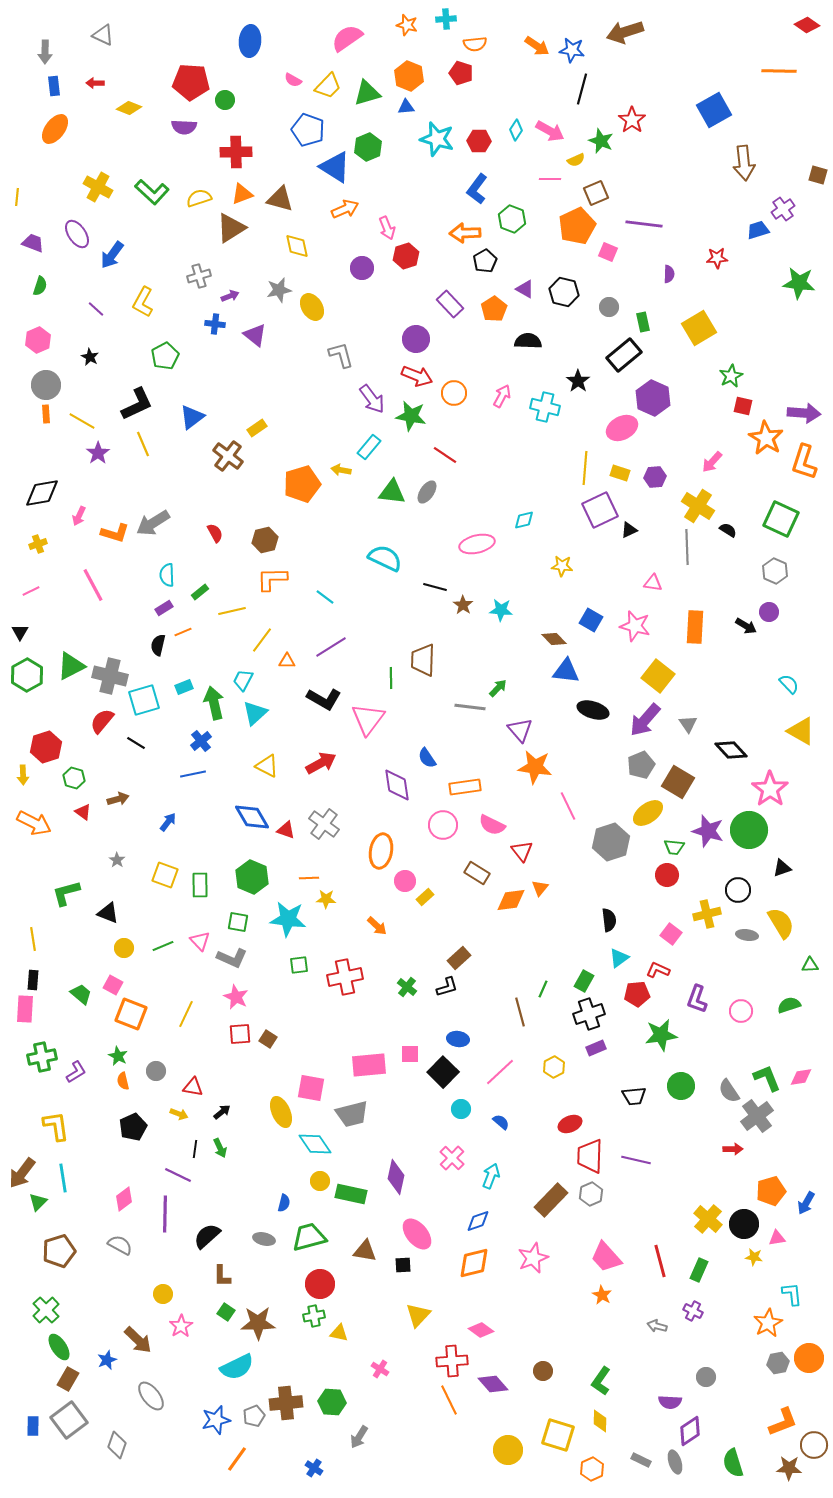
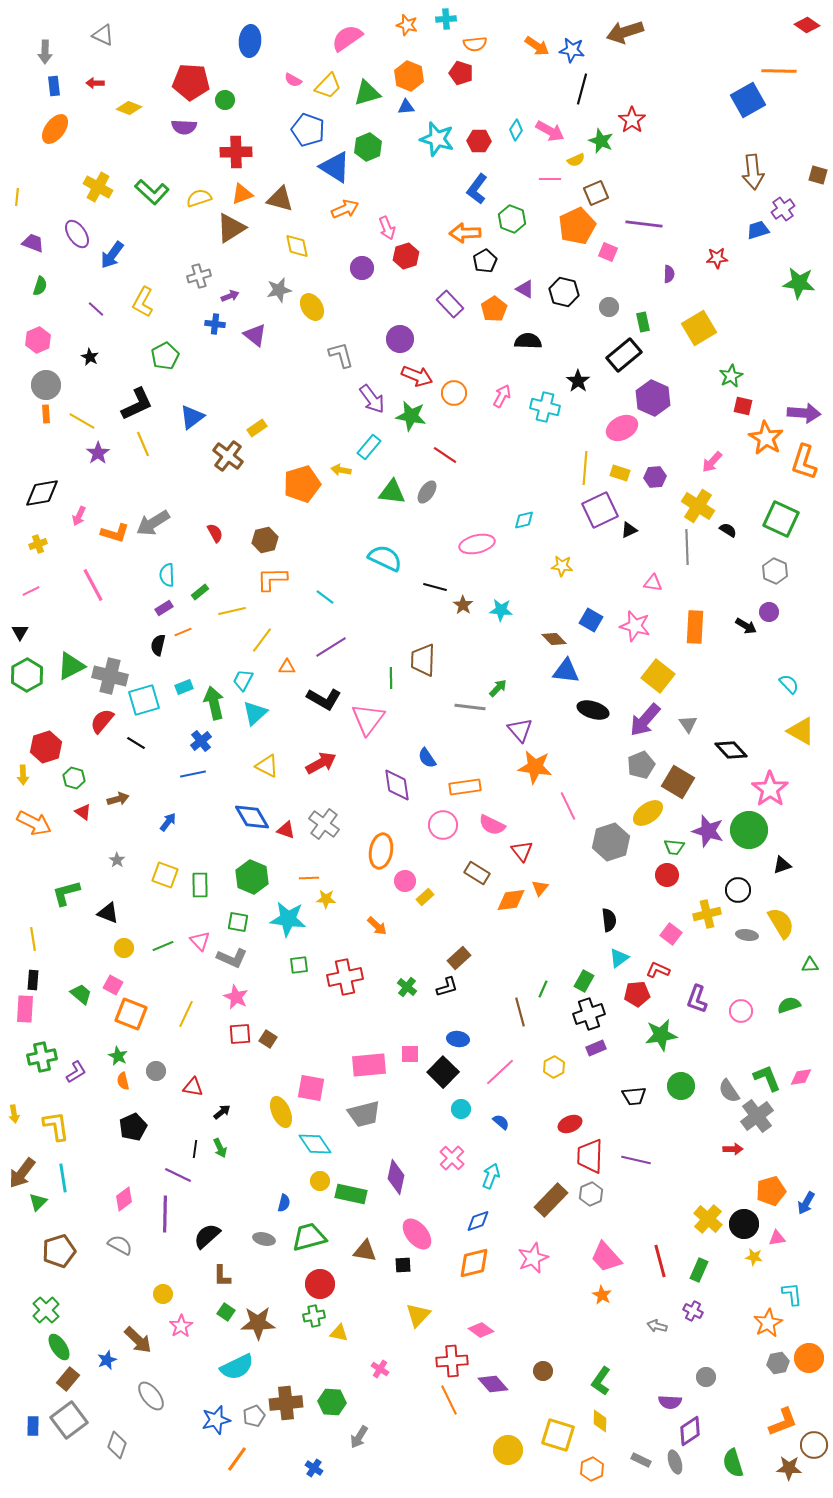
blue square at (714, 110): moved 34 px right, 10 px up
brown arrow at (744, 163): moved 9 px right, 9 px down
purple circle at (416, 339): moved 16 px left
orange triangle at (287, 661): moved 6 px down
black triangle at (782, 868): moved 3 px up
yellow arrow at (179, 1114): moved 165 px left; rotated 60 degrees clockwise
gray trapezoid at (352, 1114): moved 12 px right
brown rectangle at (68, 1379): rotated 10 degrees clockwise
